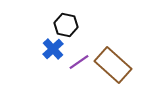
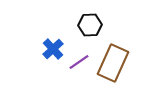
black hexagon: moved 24 px right; rotated 15 degrees counterclockwise
brown rectangle: moved 2 px up; rotated 72 degrees clockwise
